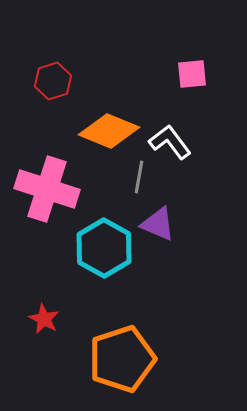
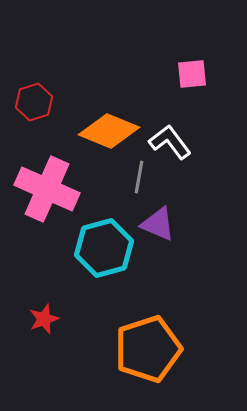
red hexagon: moved 19 px left, 21 px down
pink cross: rotated 6 degrees clockwise
cyan hexagon: rotated 16 degrees clockwise
red star: rotated 24 degrees clockwise
orange pentagon: moved 26 px right, 10 px up
